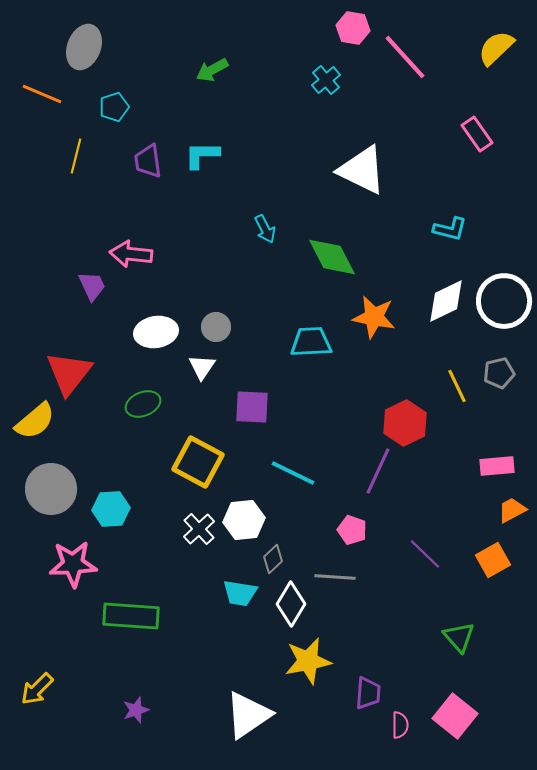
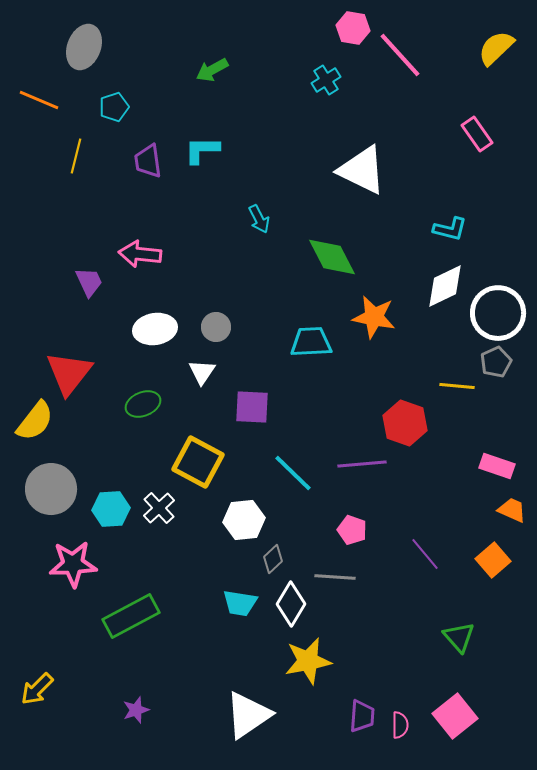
pink line at (405, 57): moved 5 px left, 2 px up
cyan cross at (326, 80): rotated 8 degrees clockwise
orange line at (42, 94): moved 3 px left, 6 px down
cyan L-shape at (202, 155): moved 5 px up
cyan arrow at (265, 229): moved 6 px left, 10 px up
pink arrow at (131, 254): moved 9 px right
purple trapezoid at (92, 286): moved 3 px left, 4 px up
white diamond at (446, 301): moved 1 px left, 15 px up
white circle at (504, 301): moved 6 px left, 12 px down
white ellipse at (156, 332): moved 1 px left, 3 px up
white triangle at (202, 367): moved 5 px down
gray pentagon at (499, 373): moved 3 px left, 11 px up; rotated 12 degrees counterclockwise
yellow line at (457, 386): rotated 60 degrees counterclockwise
yellow semicircle at (35, 421): rotated 12 degrees counterclockwise
red hexagon at (405, 423): rotated 15 degrees counterclockwise
pink rectangle at (497, 466): rotated 24 degrees clockwise
purple line at (378, 471): moved 16 px left, 7 px up; rotated 60 degrees clockwise
cyan line at (293, 473): rotated 18 degrees clockwise
orange trapezoid at (512, 510): rotated 52 degrees clockwise
white cross at (199, 529): moved 40 px left, 21 px up
purple line at (425, 554): rotated 6 degrees clockwise
orange square at (493, 560): rotated 12 degrees counterclockwise
cyan trapezoid at (240, 593): moved 10 px down
green rectangle at (131, 616): rotated 32 degrees counterclockwise
purple trapezoid at (368, 693): moved 6 px left, 23 px down
pink square at (455, 716): rotated 12 degrees clockwise
